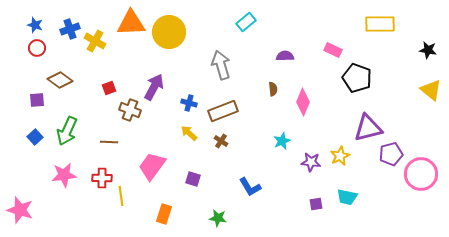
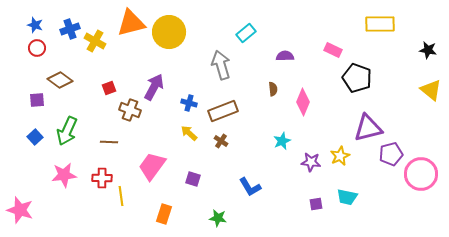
cyan rectangle at (246, 22): moved 11 px down
orange triangle at (131, 23): rotated 12 degrees counterclockwise
